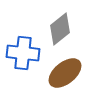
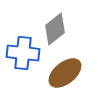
gray diamond: moved 5 px left
